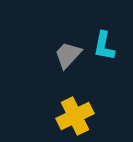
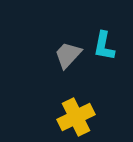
yellow cross: moved 1 px right, 1 px down
